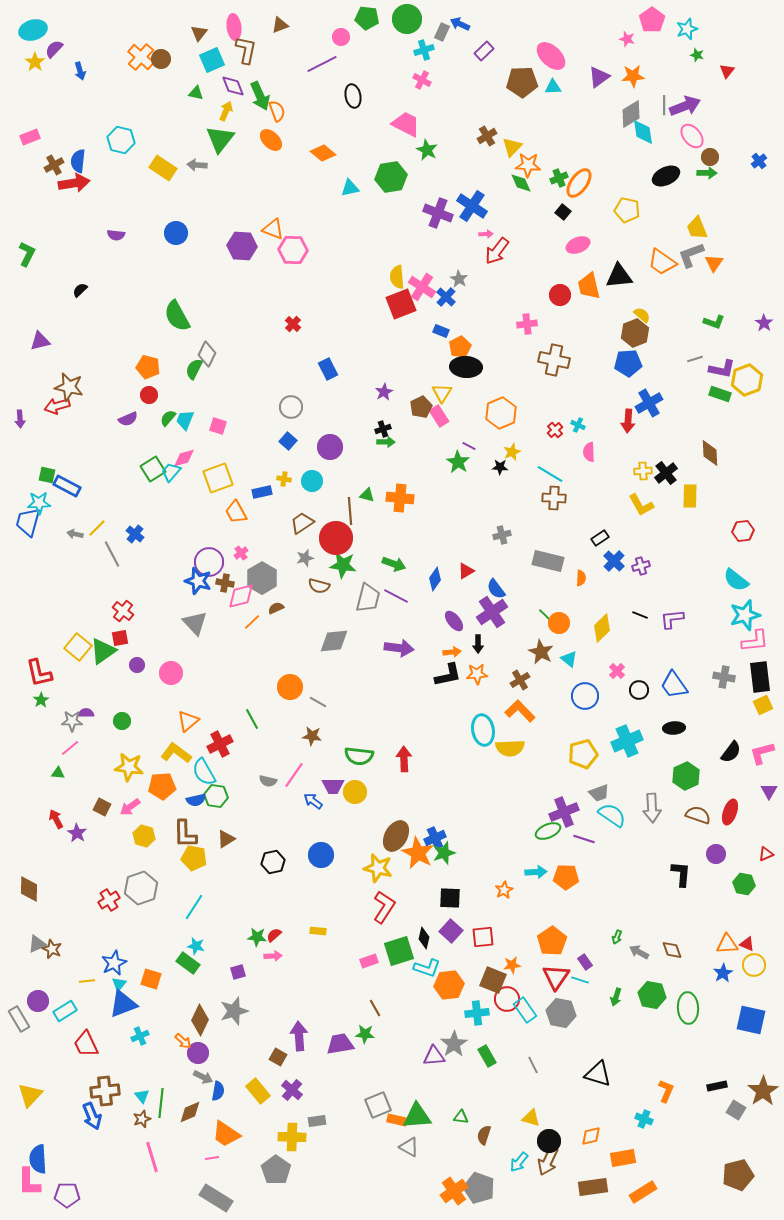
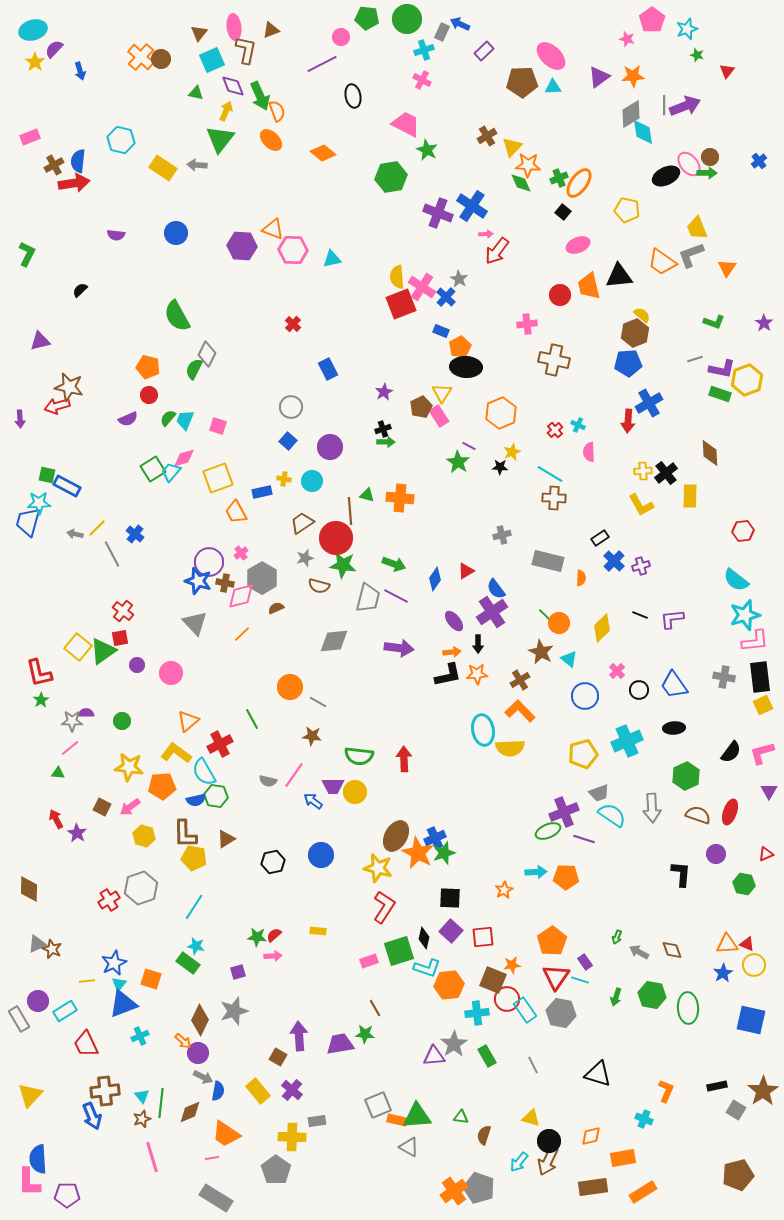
brown triangle at (280, 25): moved 9 px left, 5 px down
pink ellipse at (692, 136): moved 3 px left, 28 px down
cyan triangle at (350, 188): moved 18 px left, 71 px down
orange triangle at (714, 263): moved 13 px right, 5 px down
orange line at (252, 622): moved 10 px left, 12 px down
